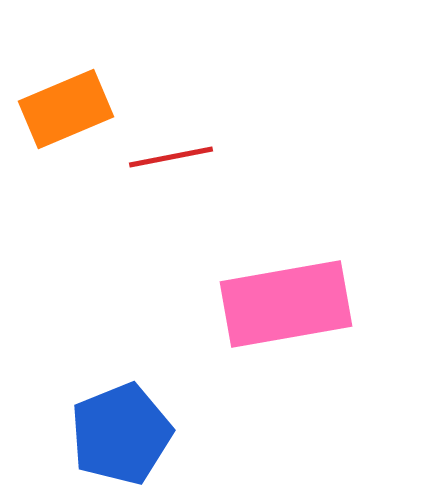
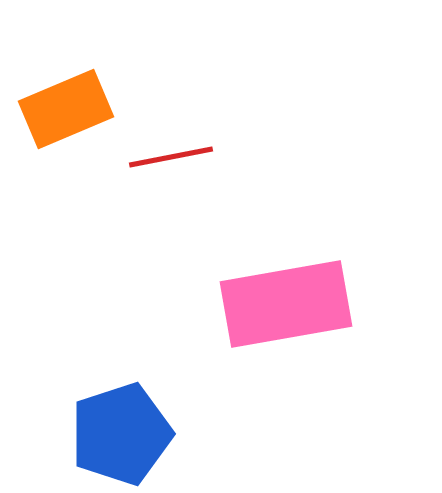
blue pentagon: rotated 4 degrees clockwise
